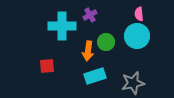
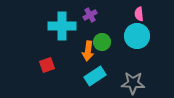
green circle: moved 4 px left
red square: moved 1 px up; rotated 14 degrees counterclockwise
cyan rectangle: rotated 15 degrees counterclockwise
gray star: rotated 15 degrees clockwise
